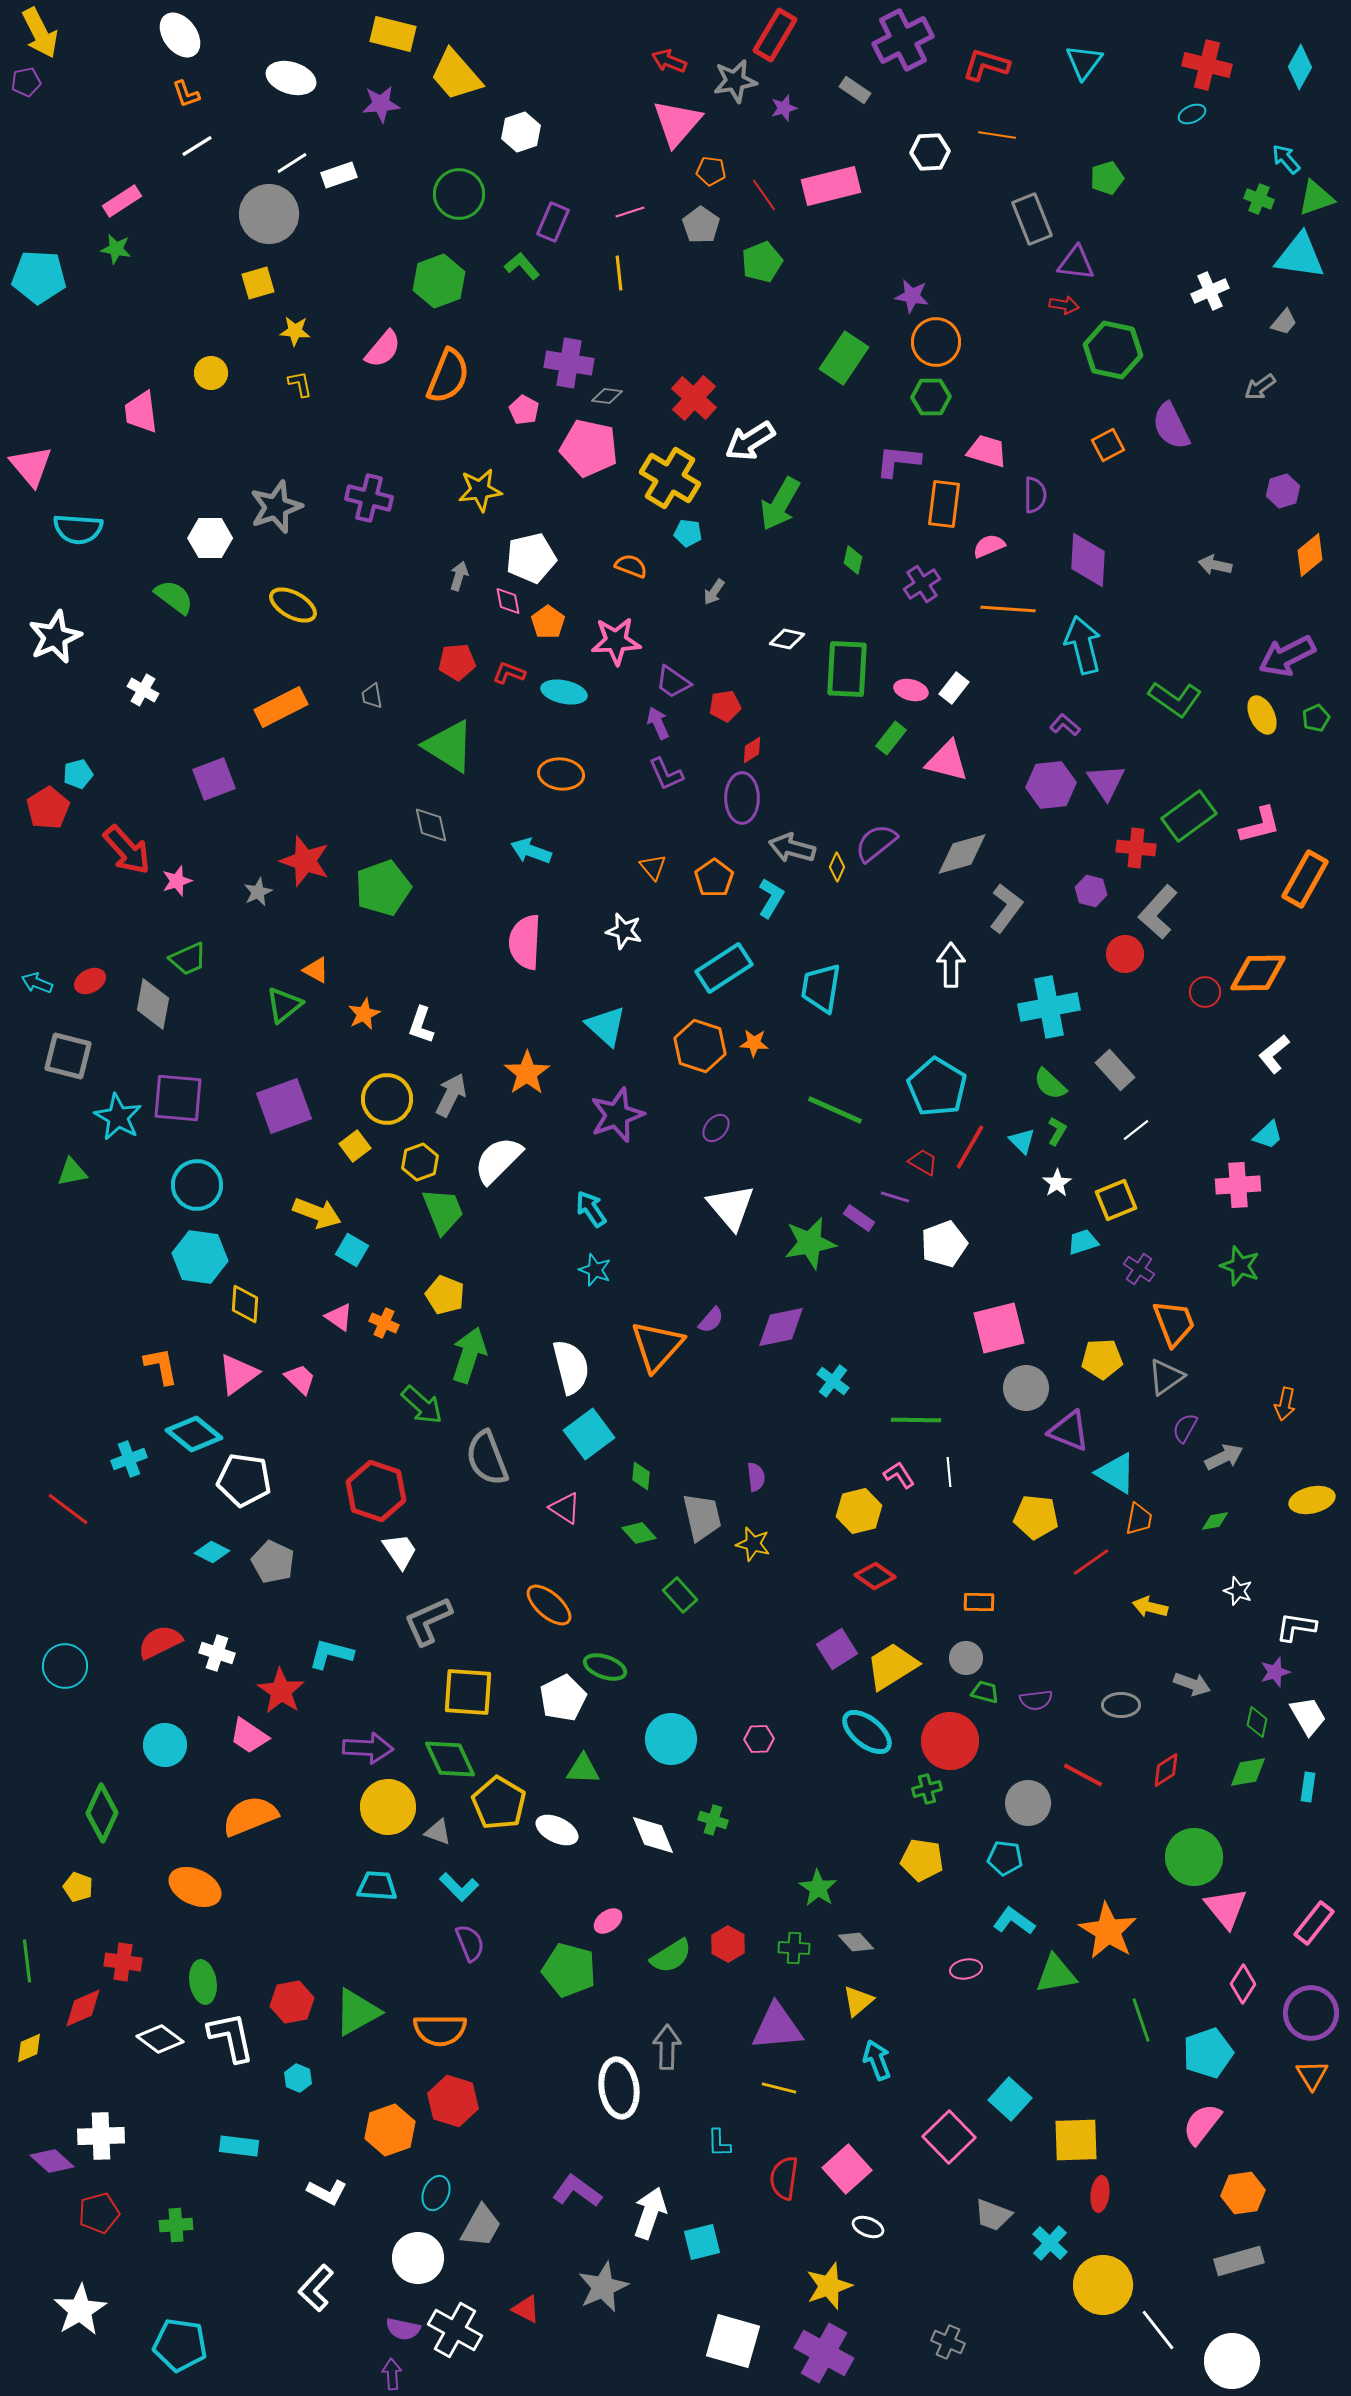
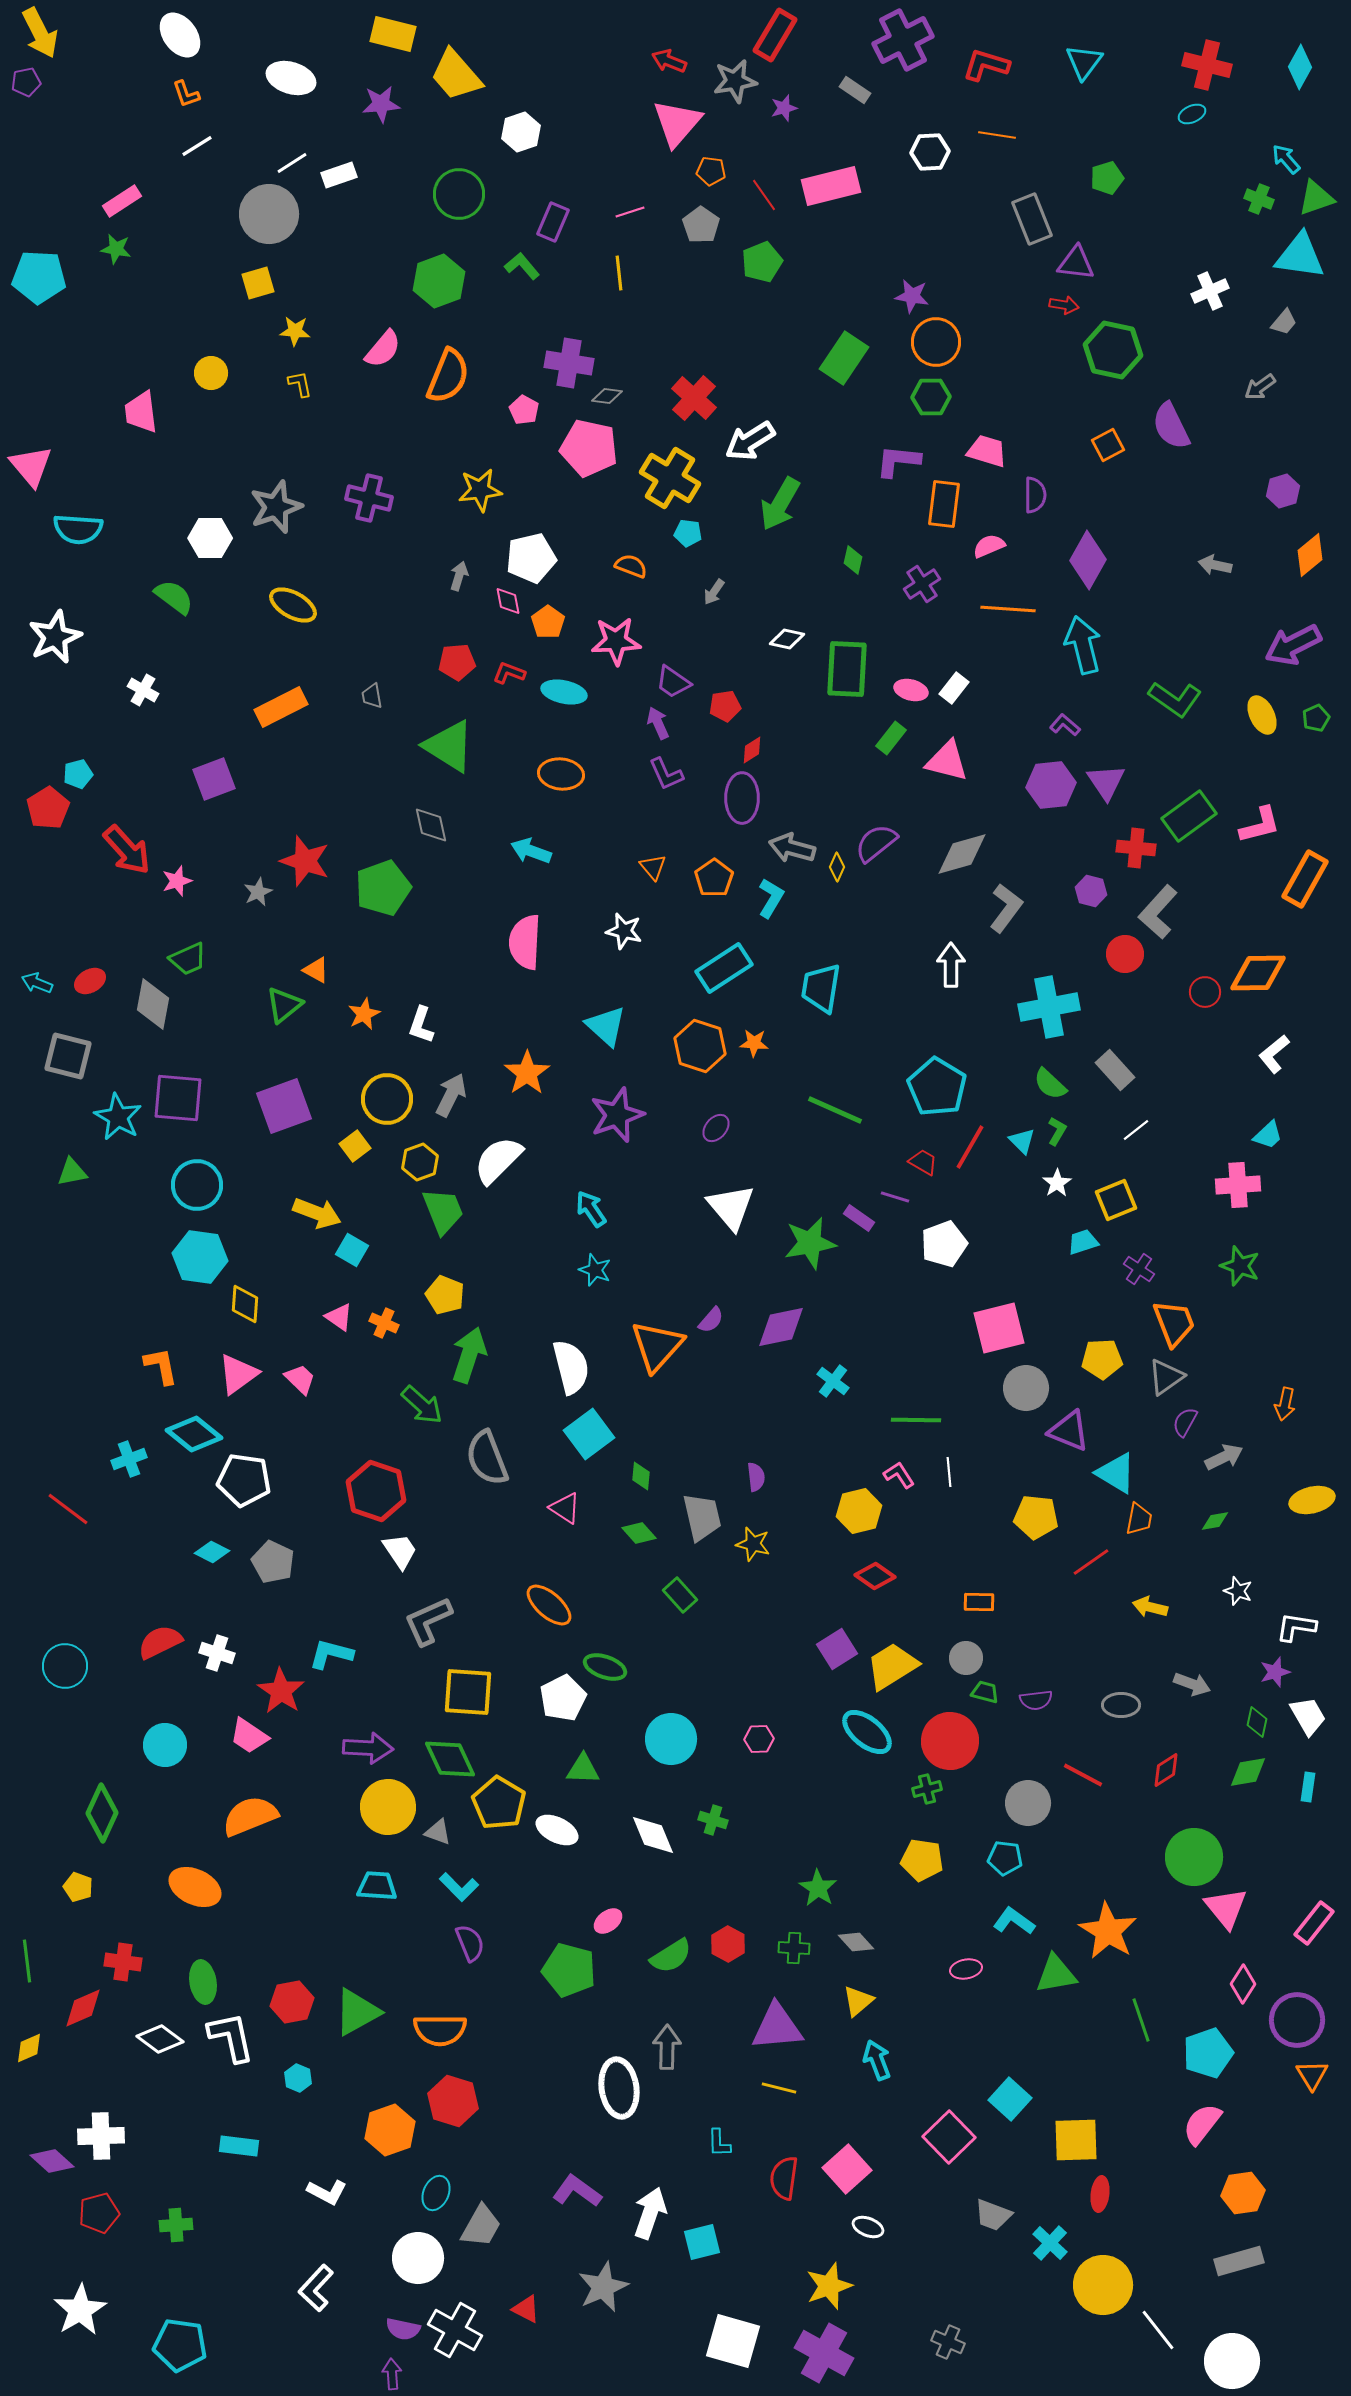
purple diamond at (1088, 560): rotated 26 degrees clockwise
purple arrow at (1287, 656): moved 6 px right, 11 px up
purple semicircle at (1185, 1428): moved 6 px up
purple circle at (1311, 2013): moved 14 px left, 7 px down
